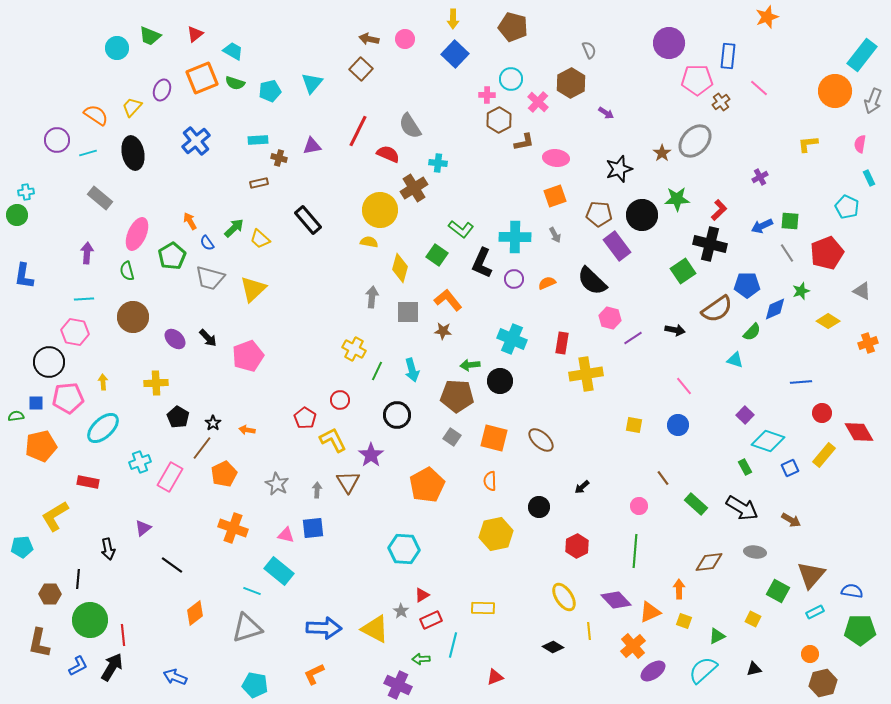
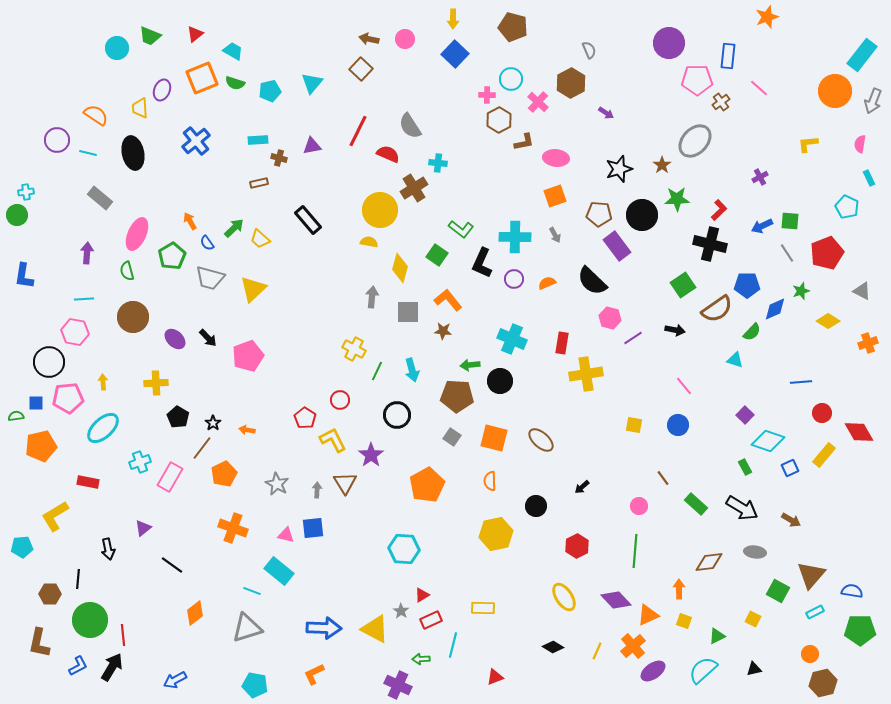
yellow trapezoid at (132, 107): moved 8 px right, 1 px down; rotated 45 degrees counterclockwise
cyan line at (88, 153): rotated 30 degrees clockwise
brown star at (662, 153): moved 12 px down
green square at (683, 271): moved 14 px down
brown triangle at (348, 482): moved 3 px left, 1 px down
black circle at (539, 507): moved 3 px left, 1 px up
orange triangle at (650, 612): moved 2 px left, 3 px down
yellow line at (589, 631): moved 8 px right, 20 px down; rotated 30 degrees clockwise
blue arrow at (175, 677): moved 3 px down; rotated 50 degrees counterclockwise
